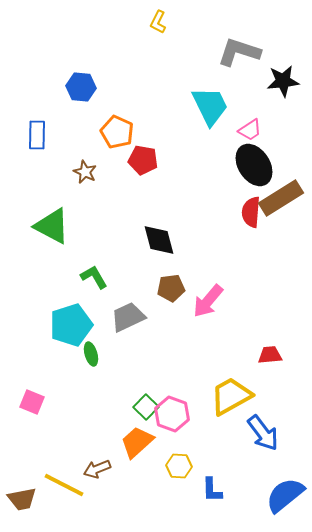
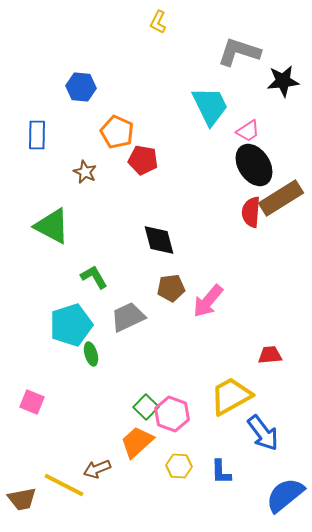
pink trapezoid: moved 2 px left, 1 px down
blue L-shape: moved 9 px right, 18 px up
